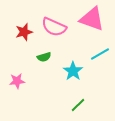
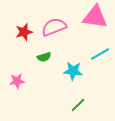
pink triangle: moved 3 px right, 2 px up; rotated 12 degrees counterclockwise
pink semicircle: rotated 135 degrees clockwise
cyan star: rotated 30 degrees counterclockwise
